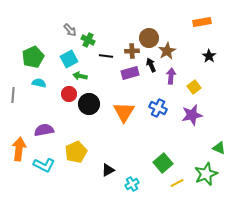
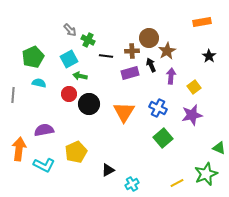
green square: moved 25 px up
